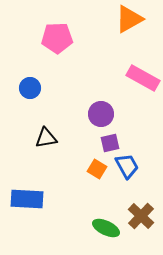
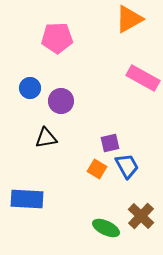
purple circle: moved 40 px left, 13 px up
